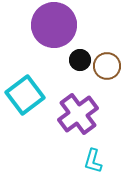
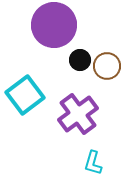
cyan L-shape: moved 2 px down
